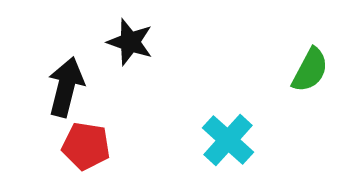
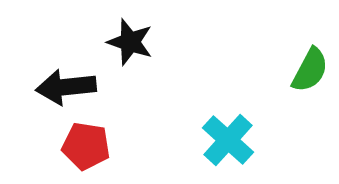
black arrow: rotated 110 degrees counterclockwise
